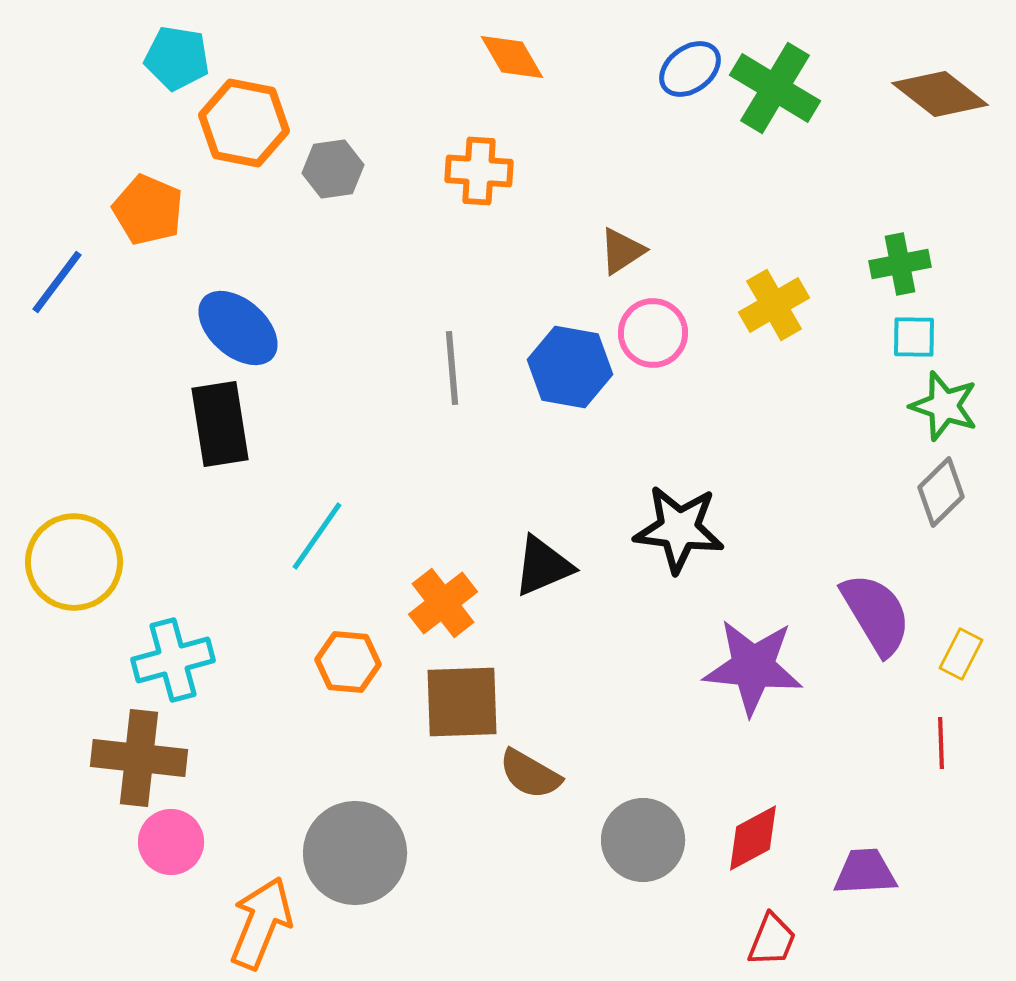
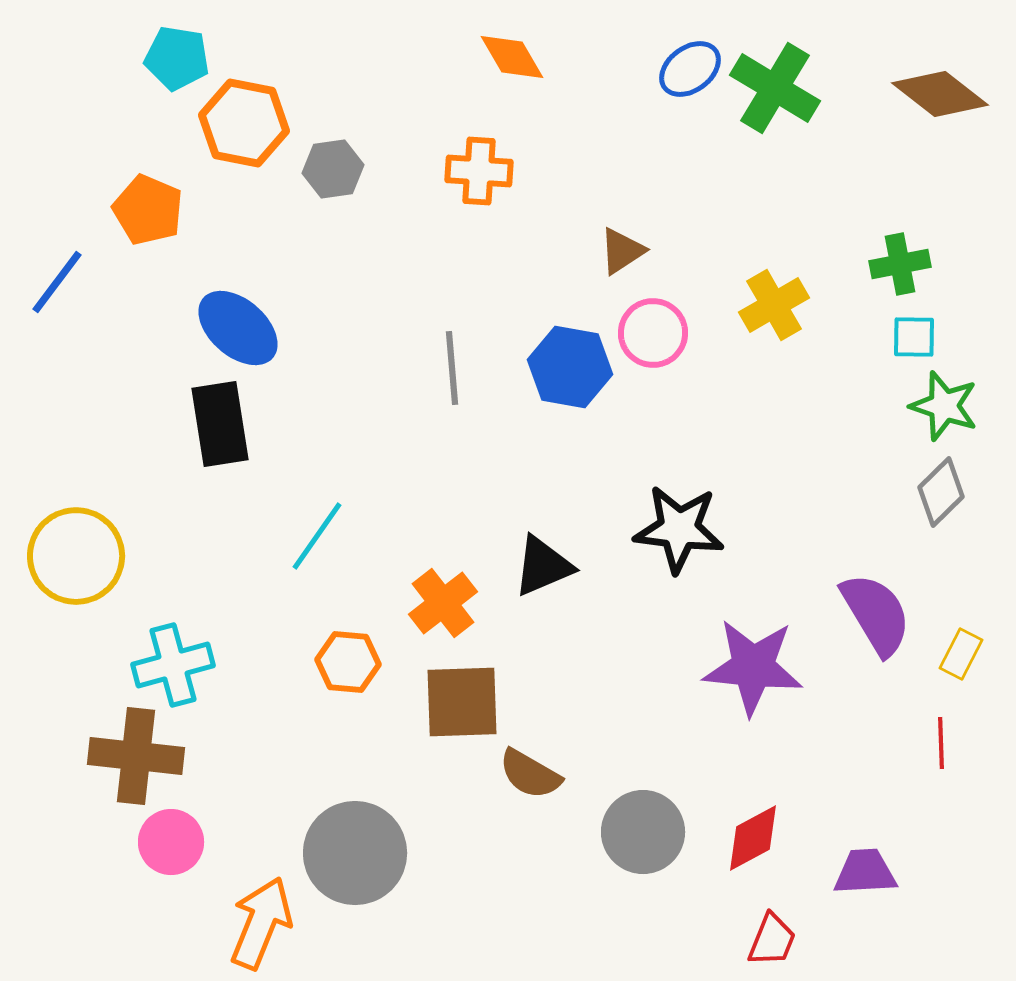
yellow circle at (74, 562): moved 2 px right, 6 px up
cyan cross at (173, 660): moved 5 px down
brown cross at (139, 758): moved 3 px left, 2 px up
gray circle at (643, 840): moved 8 px up
